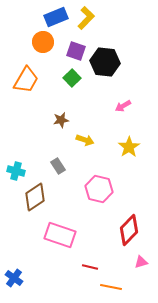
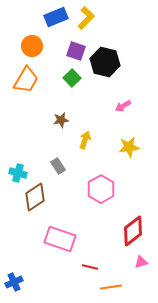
orange circle: moved 11 px left, 4 px down
black hexagon: rotated 8 degrees clockwise
yellow arrow: rotated 90 degrees counterclockwise
yellow star: rotated 25 degrees clockwise
cyan cross: moved 2 px right, 2 px down
pink hexagon: moved 2 px right; rotated 16 degrees clockwise
red diamond: moved 4 px right, 1 px down; rotated 8 degrees clockwise
pink rectangle: moved 4 px down
blue cross: moved 4 px down; rotated 30 degrees clockwise
orange line: rotated 20 degrees counterclockwise
